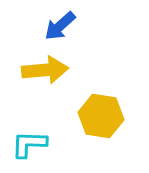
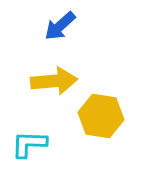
yellow arrow: moved 9 px right, 11 px down
